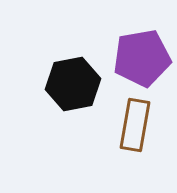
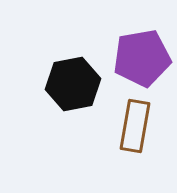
brown rectangle: moved 1 px down
